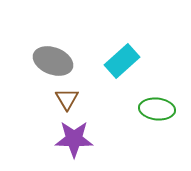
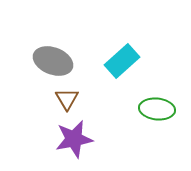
purple star: rotated 12 degrees counterclockwise
